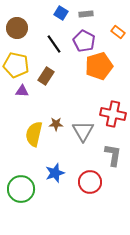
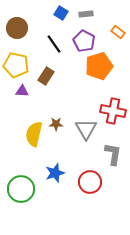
red cross: moved 3 px up
gray triangle: moved 3 px right, 2 px up
gray L-shape: moved 1 px up
